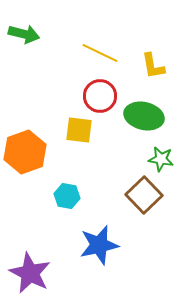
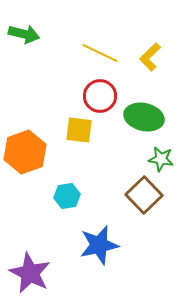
yellow L-shape: moved 3 px left, 9 px up; rotated 56 degrees clockwise
green ellipse: moved 1 px down
cyan hexagon: rotated 20 degrees counterclockwise
